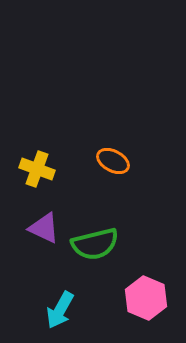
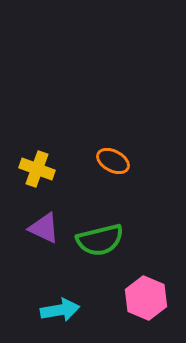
green semicircle: moved 5 px right, 4 px up
cyan arrow: rotated 129 degrees counterclockwise
